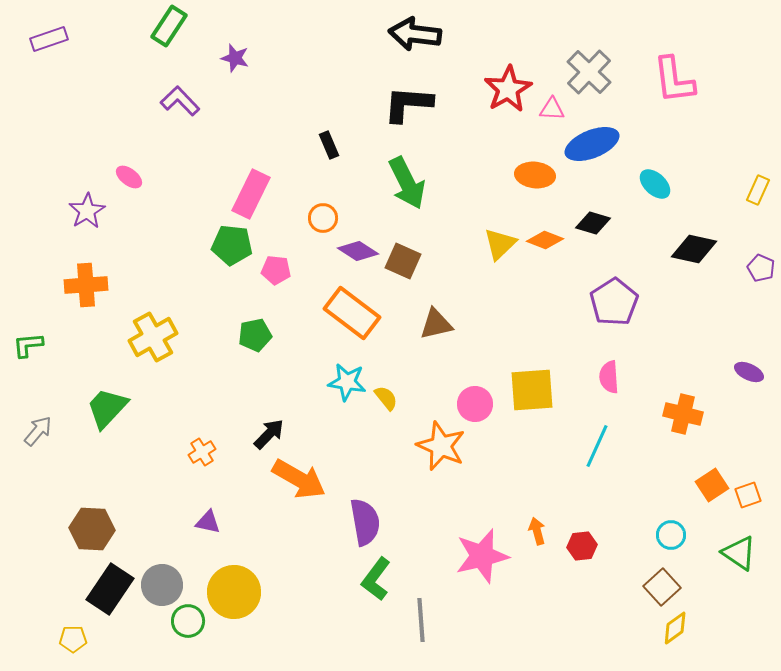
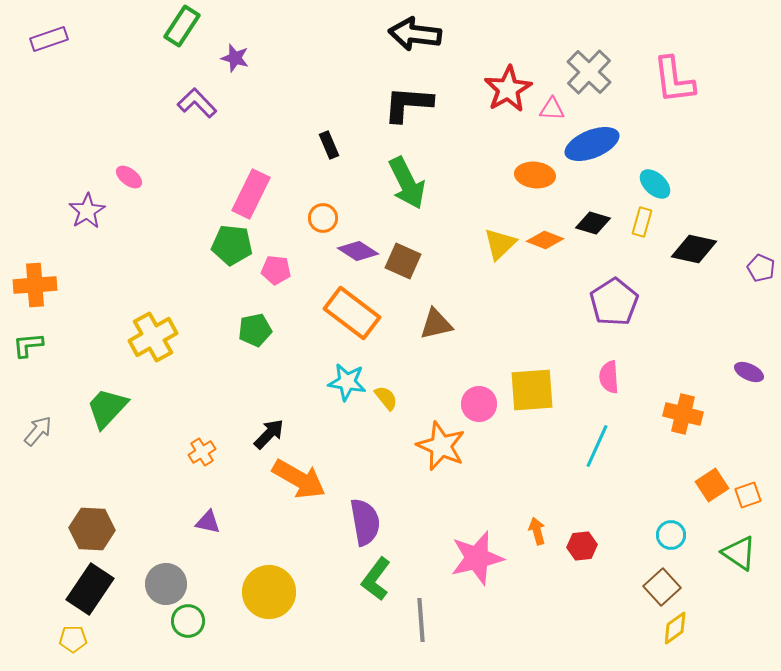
green rectangle at (169, 26): moved 13 px right
purple L-shape at (180, 101): moved 17 px right, 2 px down
yellow rectangle at (758, 190): moved 116 px left, 32 px down; rotated 8 degrees counterclockwise
orange cross at (86, 285): moved 51 px left
green pentagon at (255, 335): moved 5 px up
pink circle at (475, 404): moved 4 px right
pink star at (482, 556): moved 5 px left, 2 px down
gray circle at (162, 585): moved 4 px right, 1 px up
black rectangle at (110, 589): moved 20 px left
yellow circle at (234, 592): moved 35 px right
